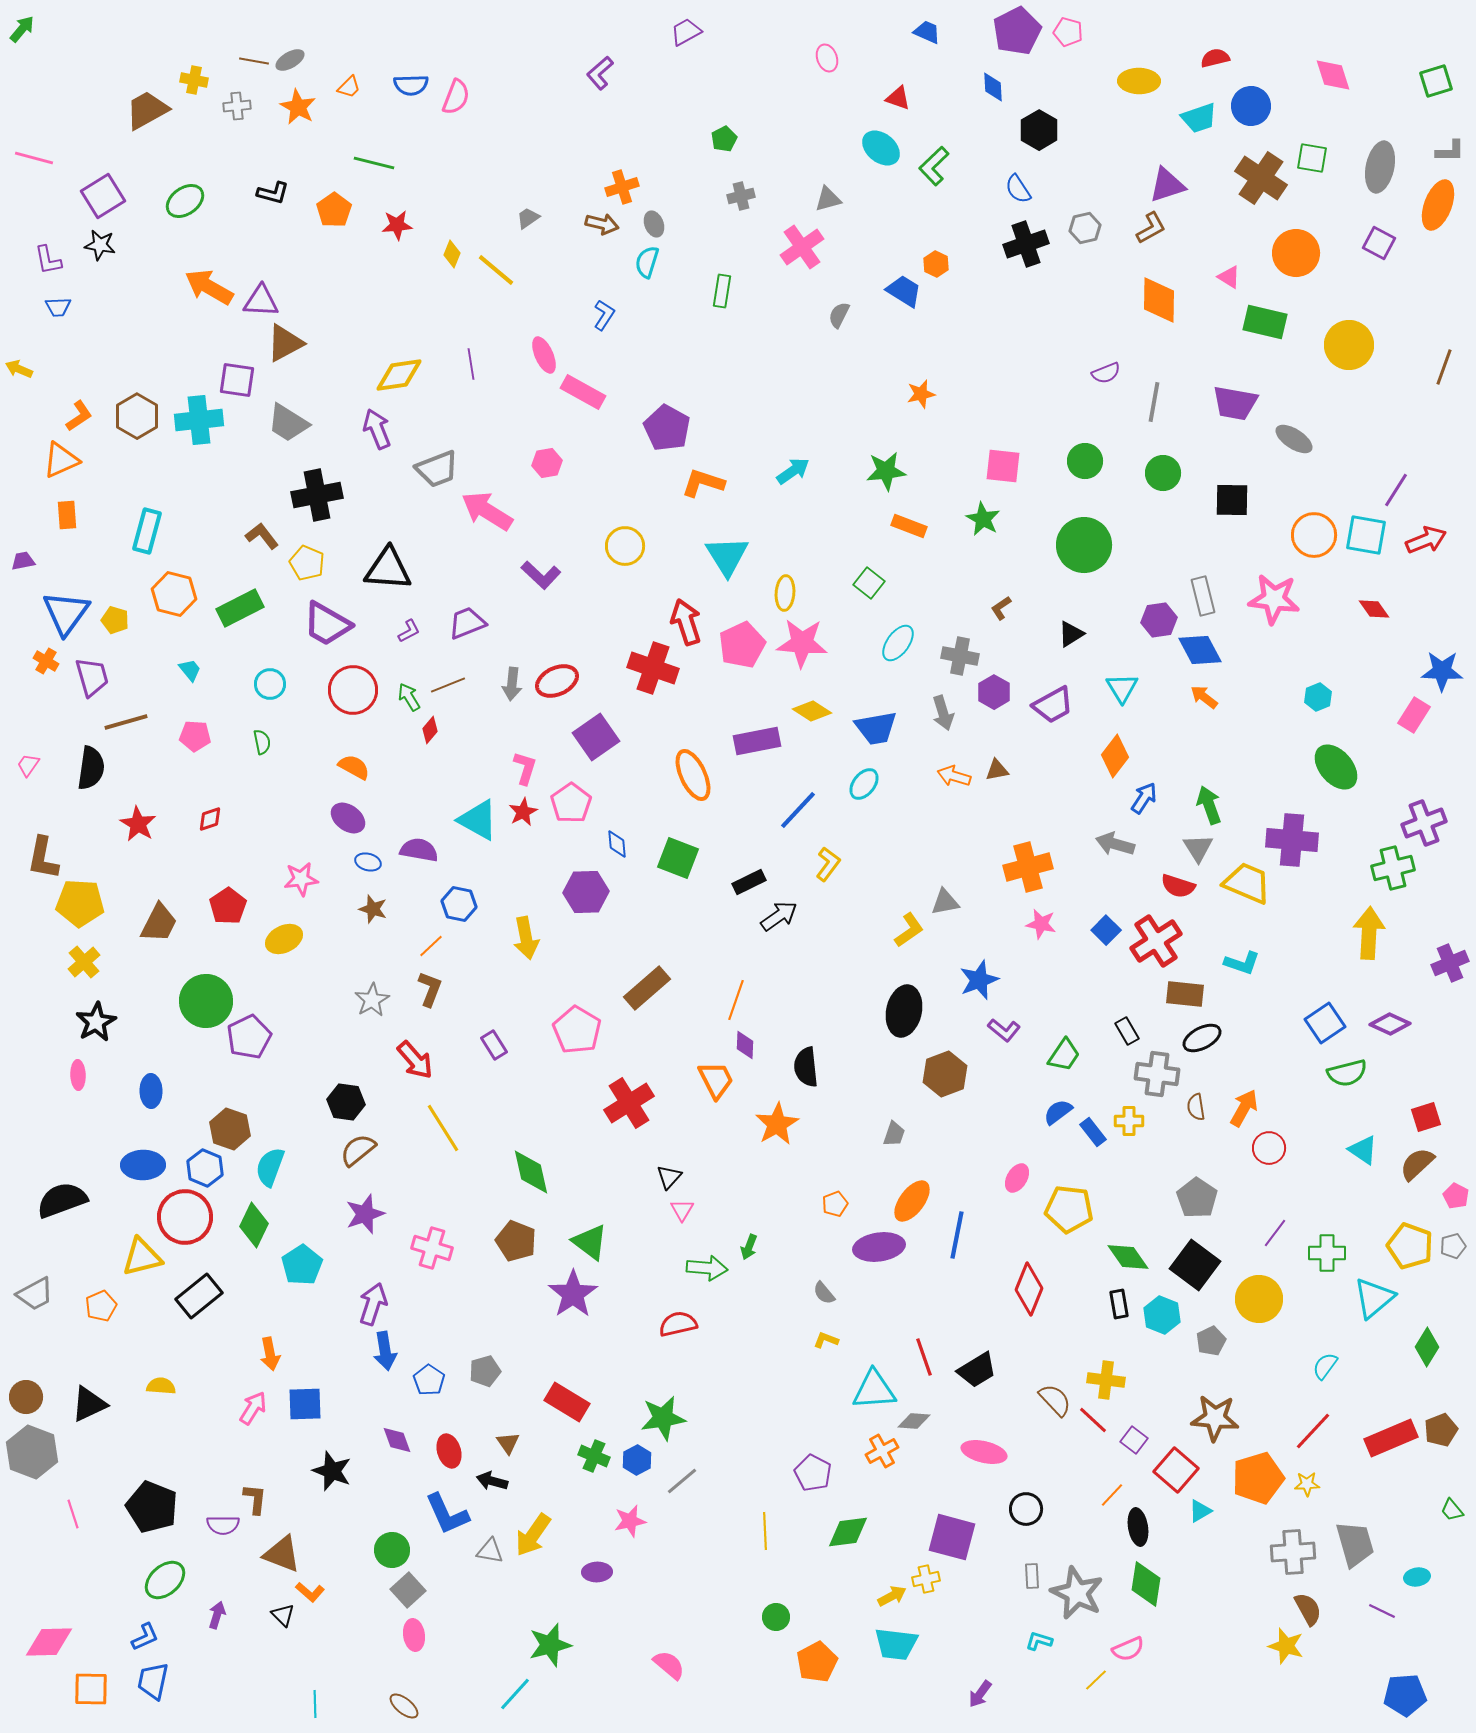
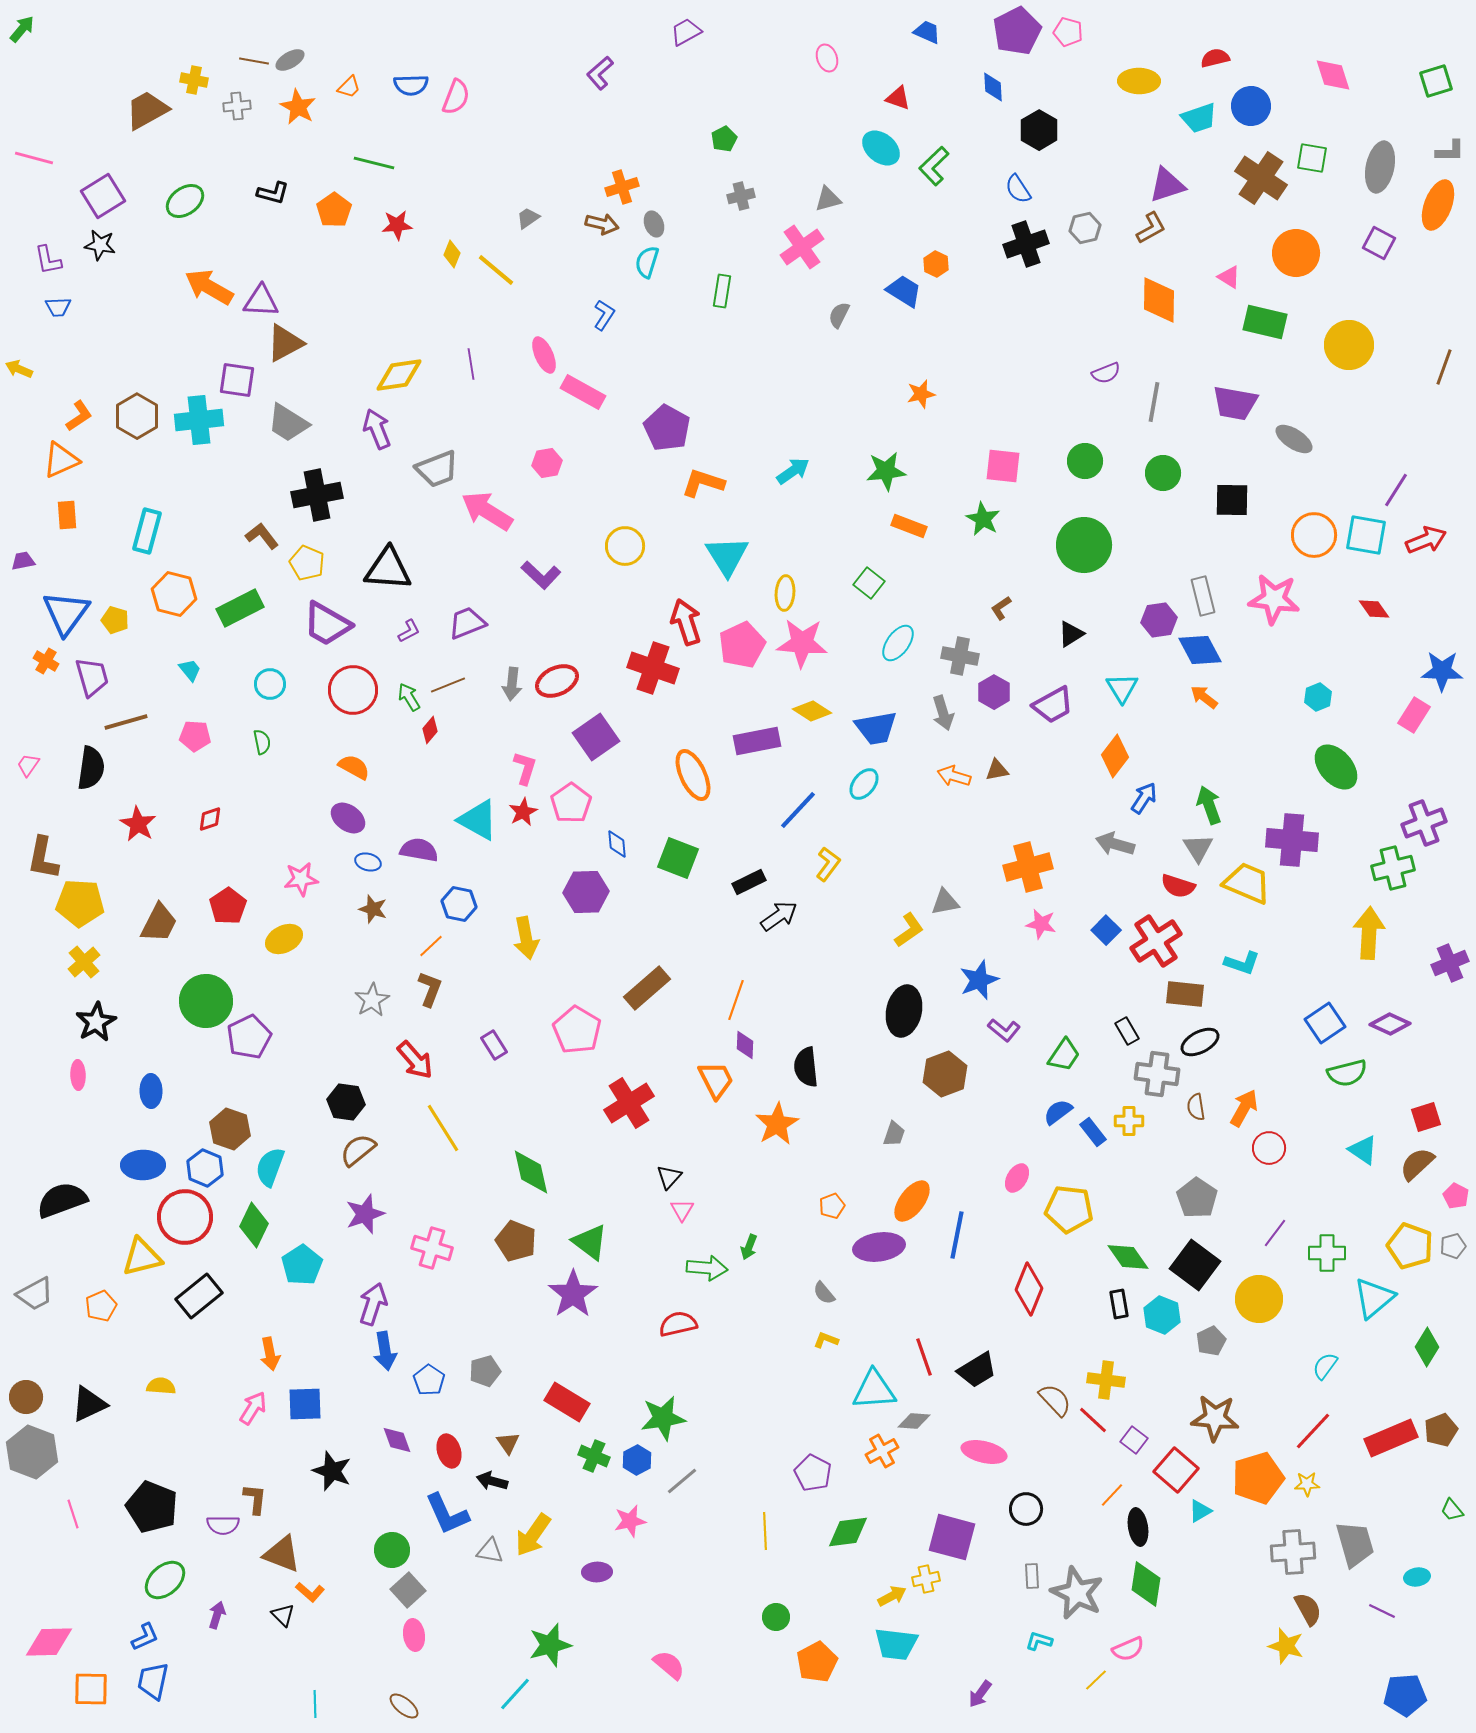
black ellipse at (1202, 1038): moved 2 px left, 4 px down
orange pentagon at (835, 1204): moved 3 px left, 2 px down
